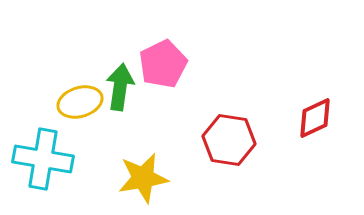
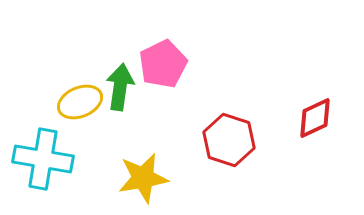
yellow ellipse: rotated 6 degrees counterclockwise
red hexagon: rotated 9 degrees clockwise
